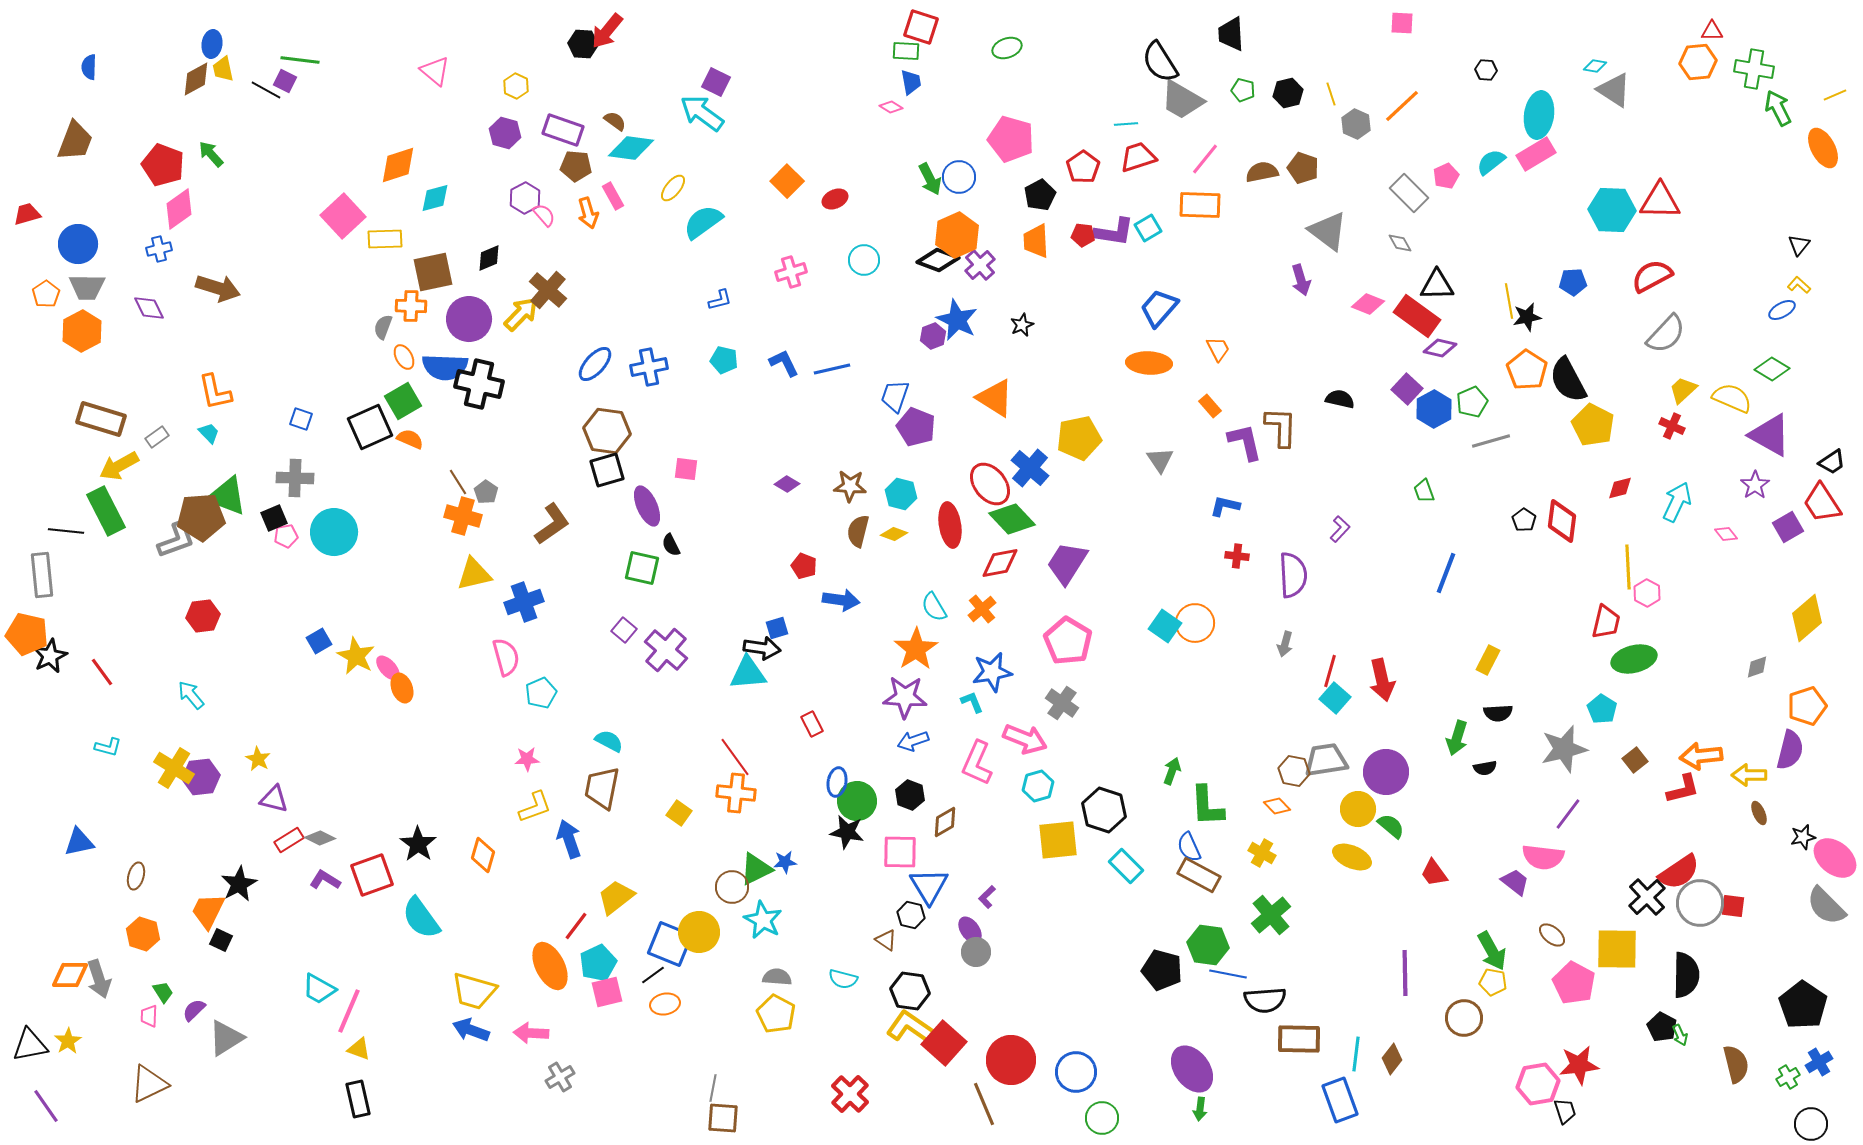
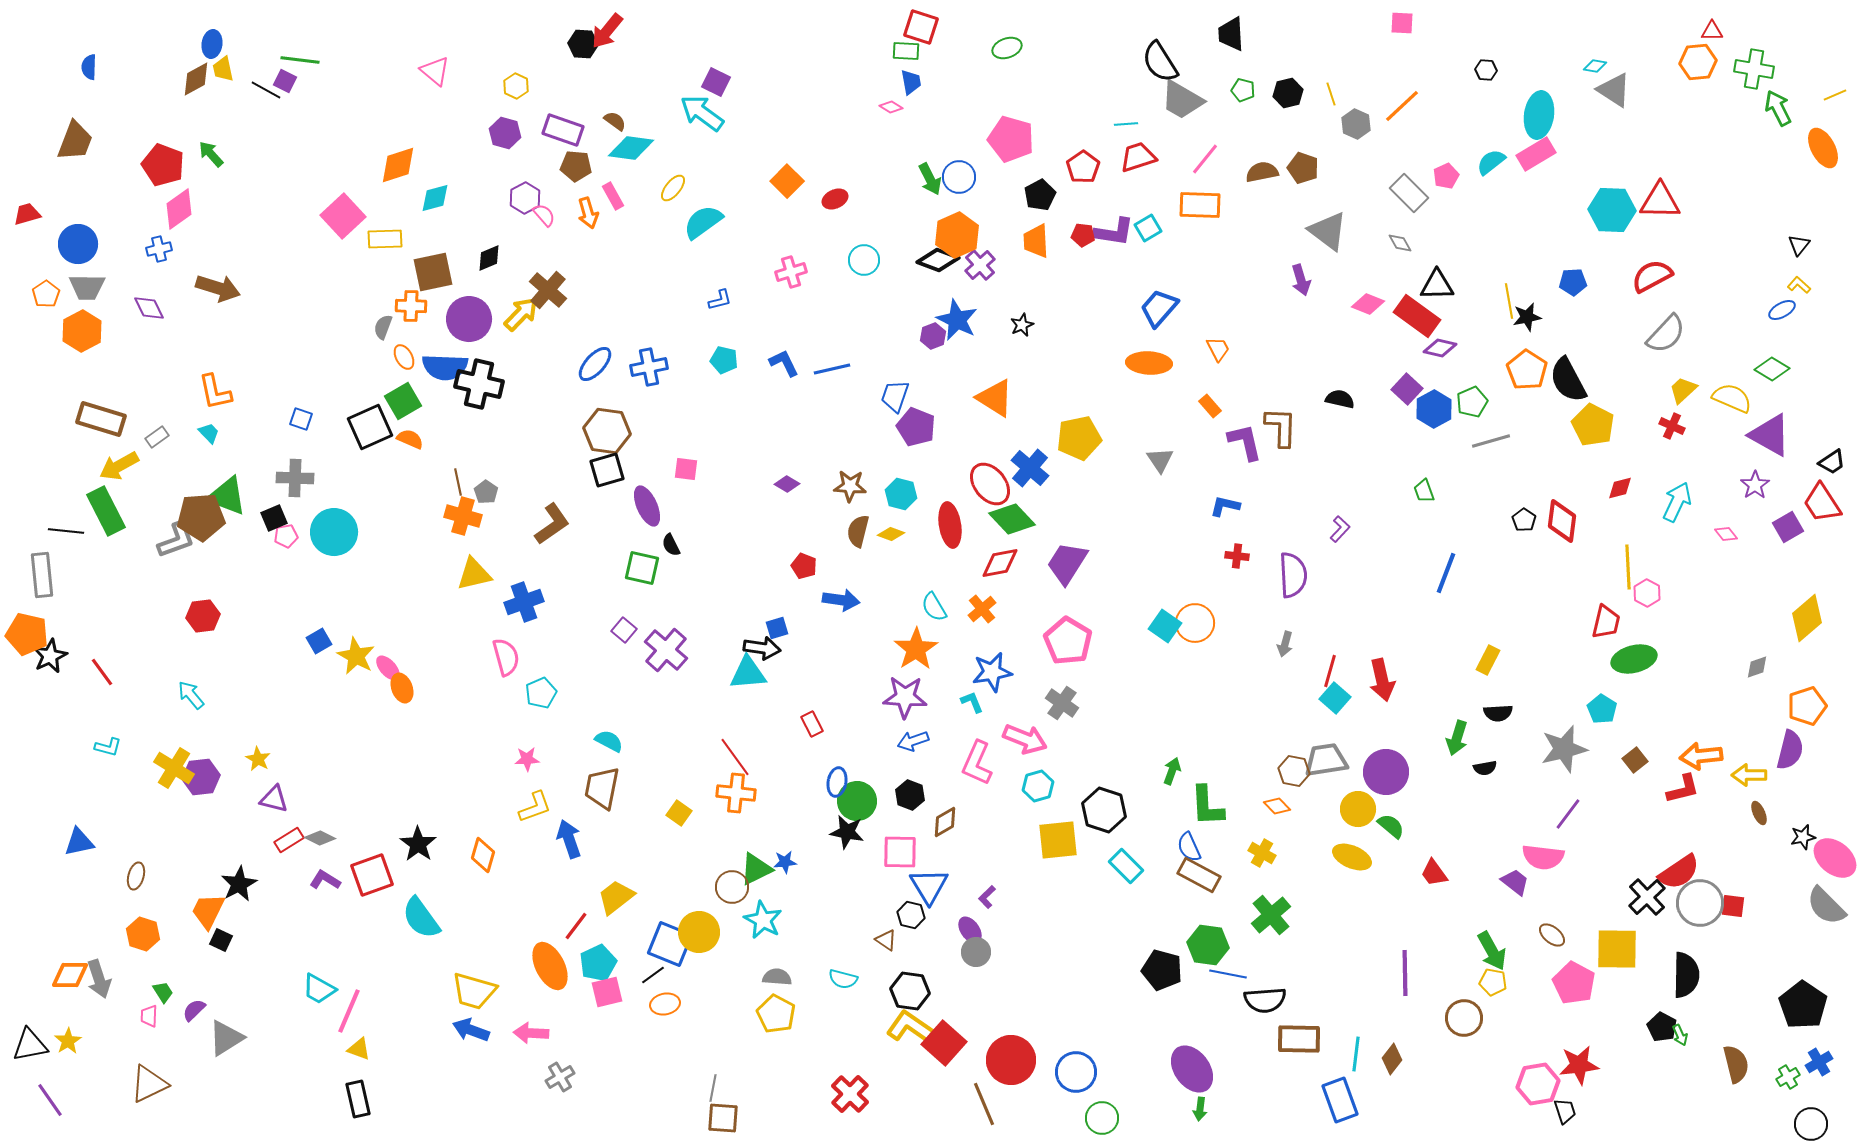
brown line at (458, 482): rotated 20 degrees clockwise
yellow diamond at (894, 534): moved 3 px left
purple line at (46, 1106): moved 4 px right, 6 px up
